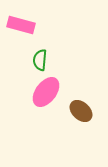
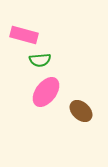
pink rectangle: moved 3 px right, 10 px down
green semicircle: rotated 100 degrees counterclockwise
